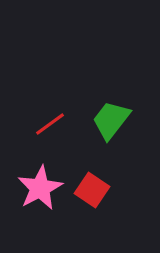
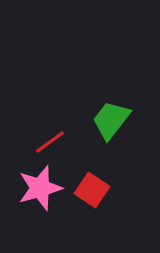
red line: moved 18 px down
pink star: rotated 12 degrees clockwise
